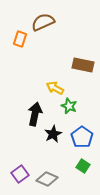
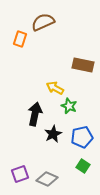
blue pentagon: rotated 25 degrees clockwise
purple square: rotated 18 degrees clockwise
